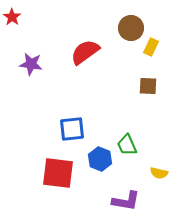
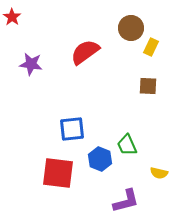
purple L-shape: rotated 24 degrees counterclockwise
